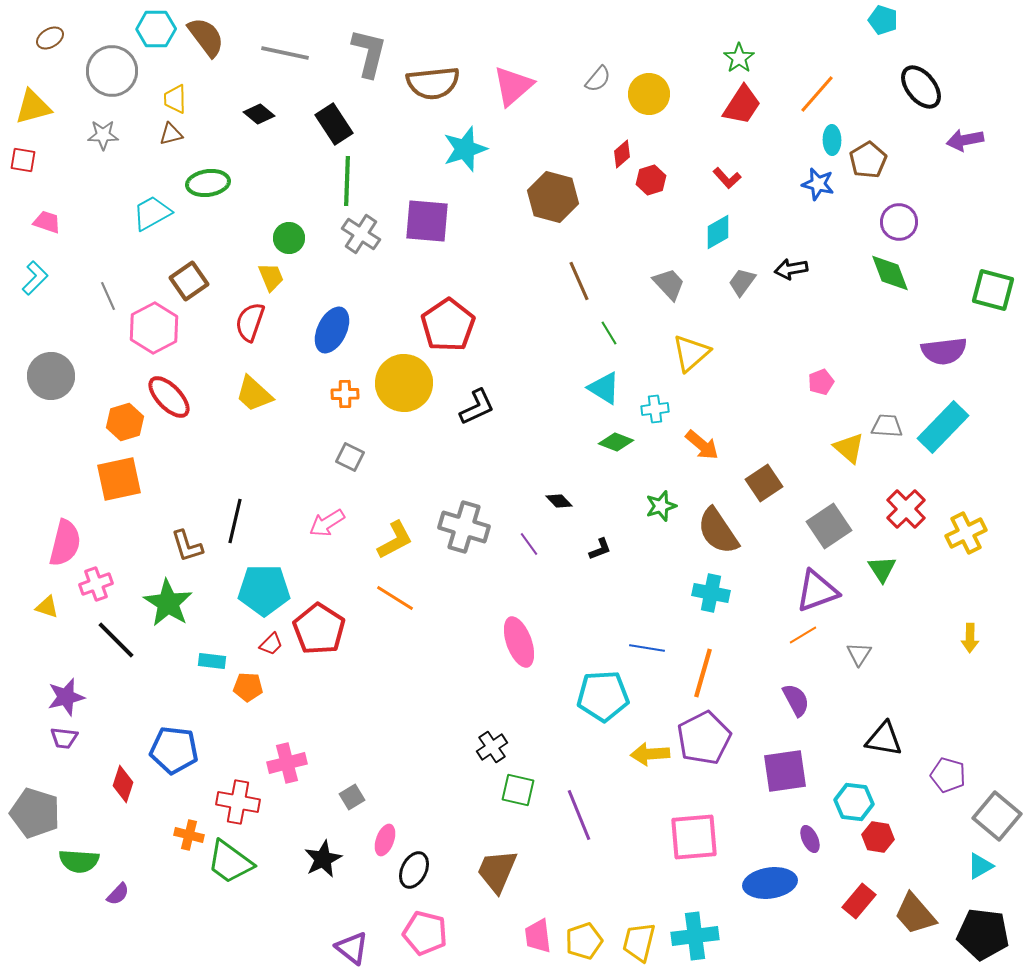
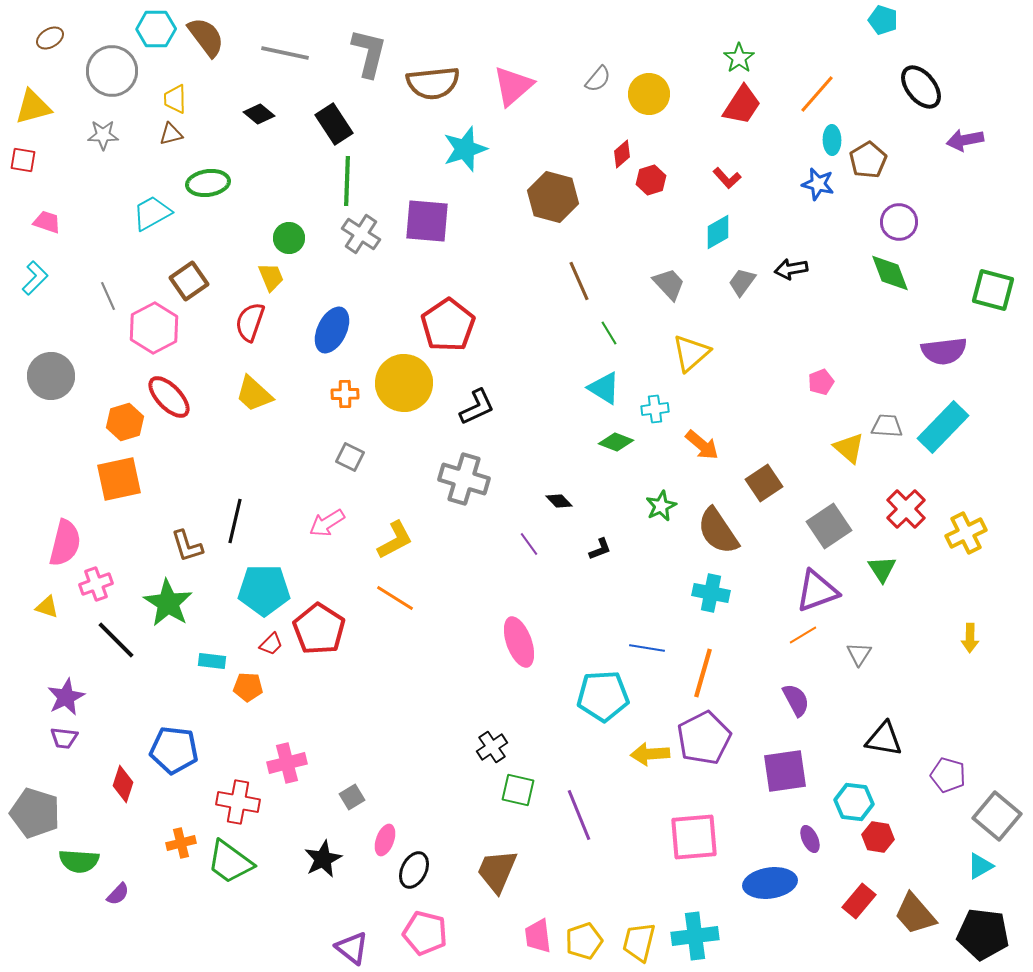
green star at (661, 506): rotated 8 degrees counterclockwise
gray cross at (464, 527): moved 48 px up
purple star at (66, 697): rotated 12 degrees counterclockwise
orange cross at (189, 835): moved 8 px left, 8 px down; rotated 28 degrees counterclockwise
